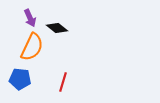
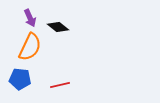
black diamond: moved 1 px right, 1 px up
orange semicircle: moved 2 px left
red line: moved 3 px left, 3 px down; rotated 60 degrees clockwise
